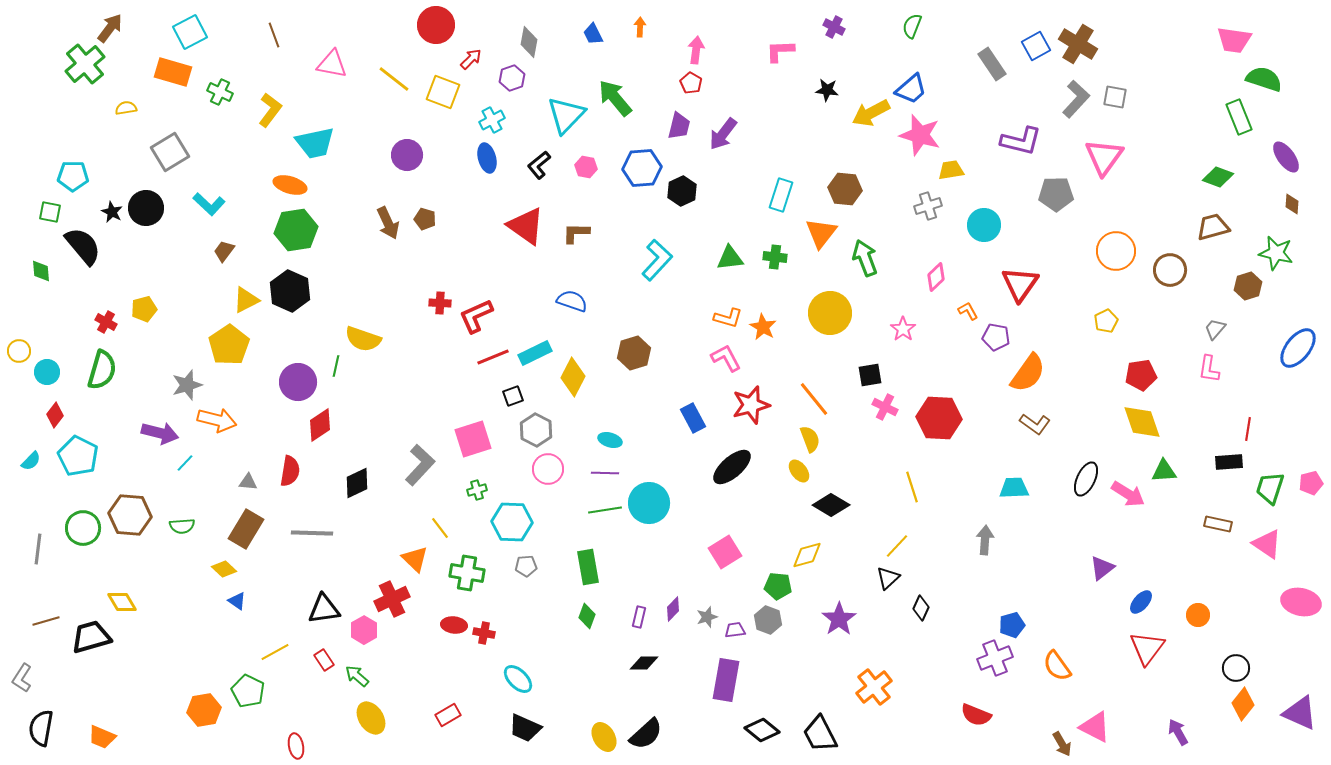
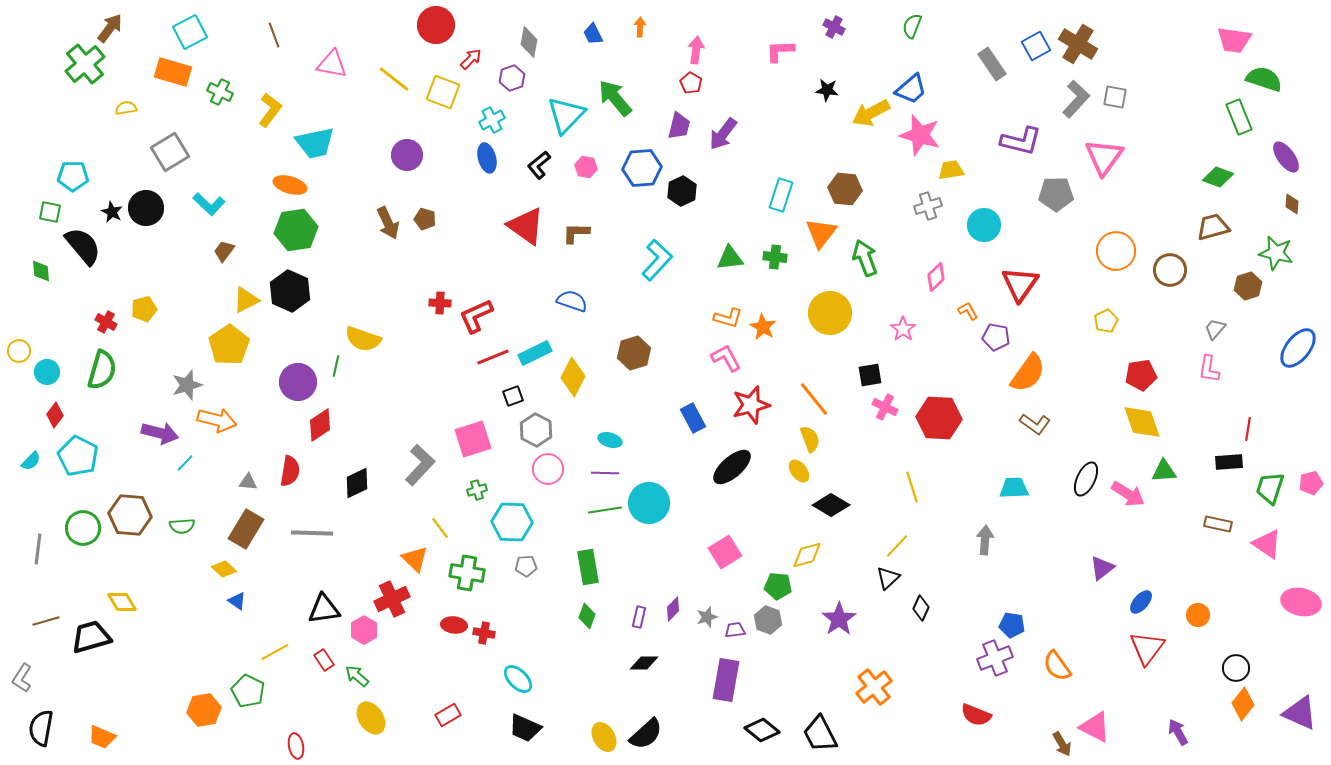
blue pentagon at (1012, 625): rotated 25 degrees clockwise
